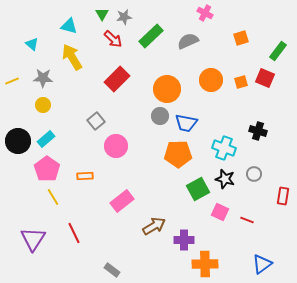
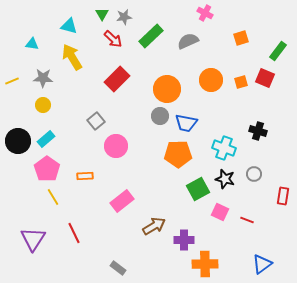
cyan triangle at (32, 44): rotated 32 degrees counterclockwise
gray rectangle at (112, 270): moved 6 px right, 2 px up
